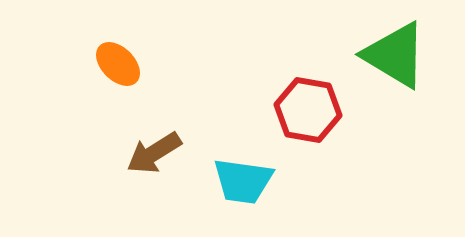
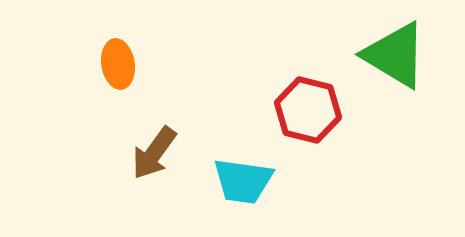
orange ellipse: rotated 36 degrees clockwise
red hexagon: rotated 4 degrees clockwise
brown arrow: rotated 22 degrees counterclockwise
